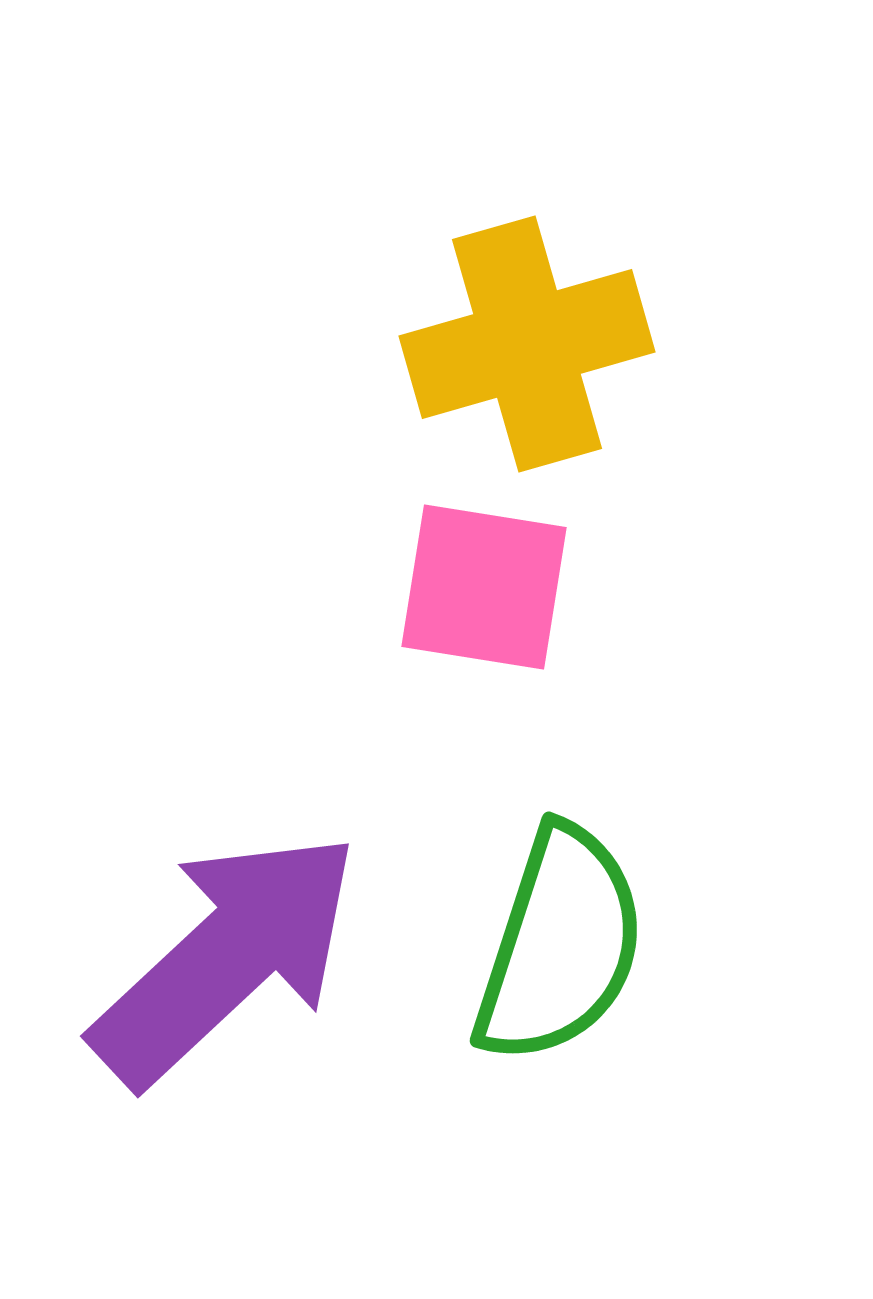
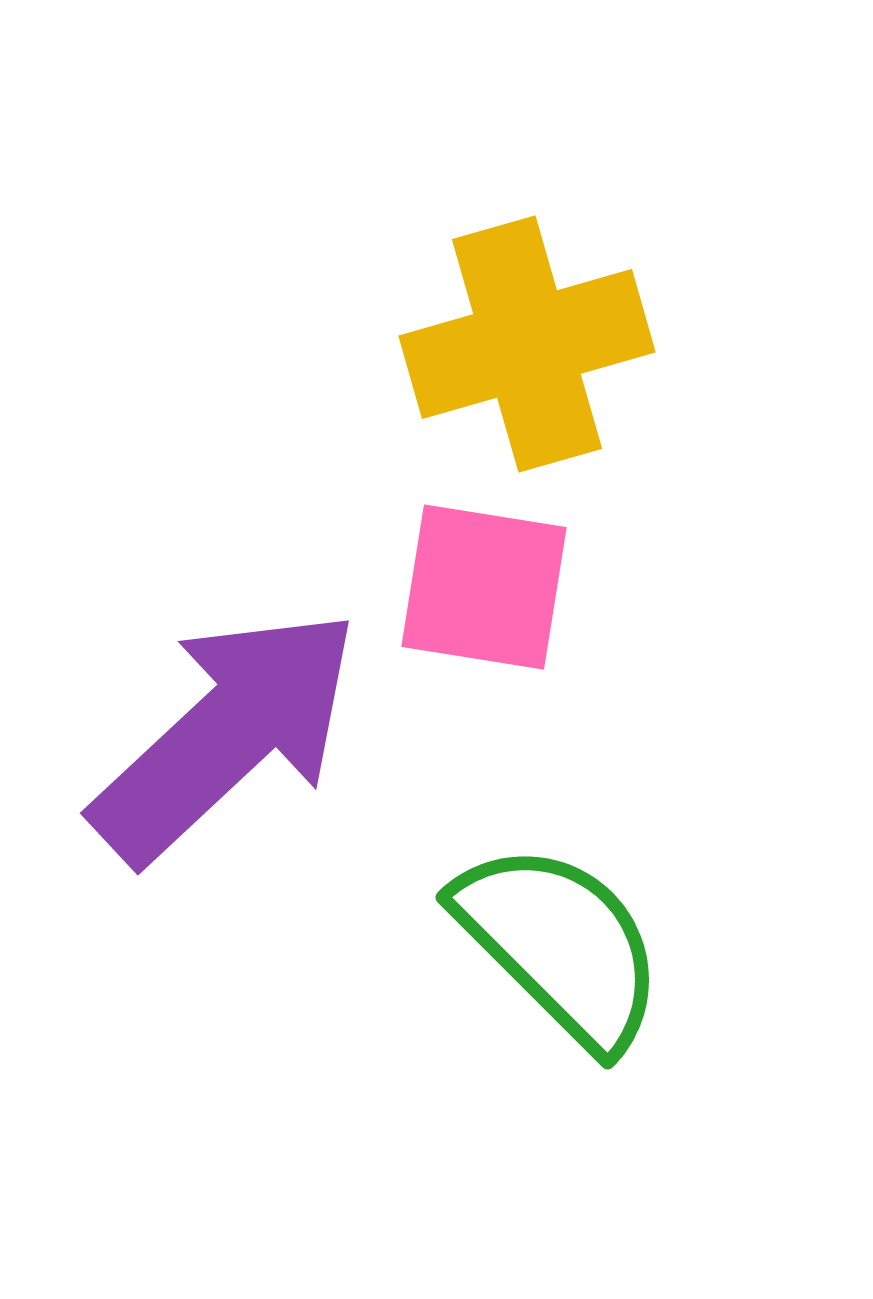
green semicircle: rotated 63 degrees counterclockwise
purple arrow: moved 223 px up
